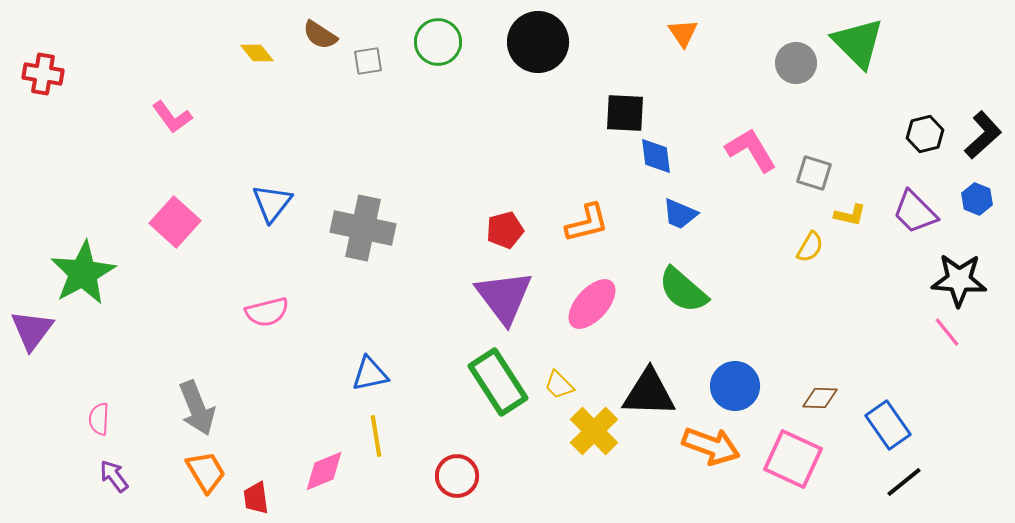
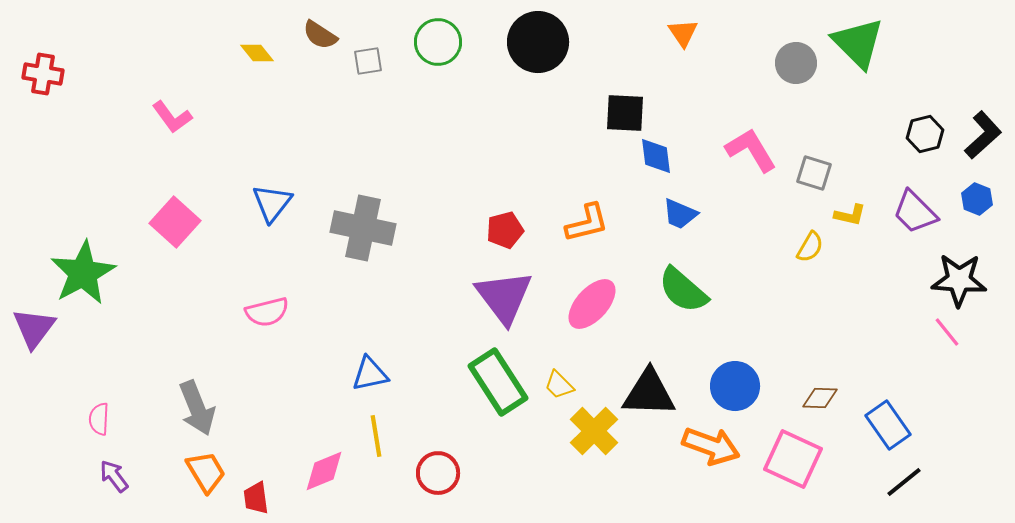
purple triangle at (32, 330): moved 2 px right, 2 px up
red circle at (457, 476): moved 19 px left, 3 px up
